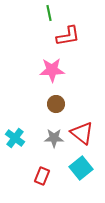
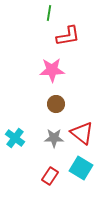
green line: rotated 21 degrees clockwise
cyan square: rotated 20 degrees counterclockwise
red rectangle: moved 8 px right; rotated 12 degrees clockwise
